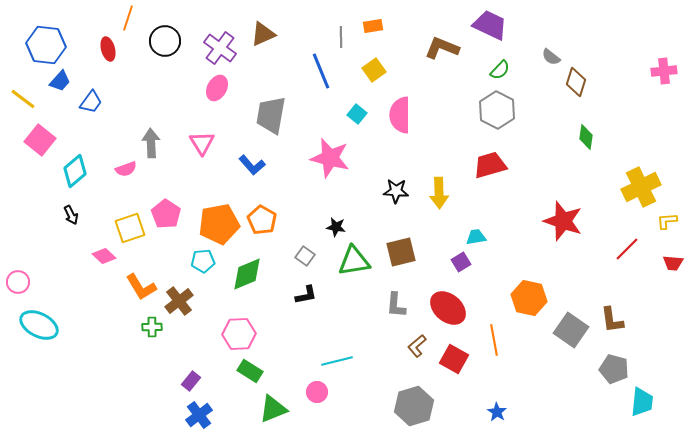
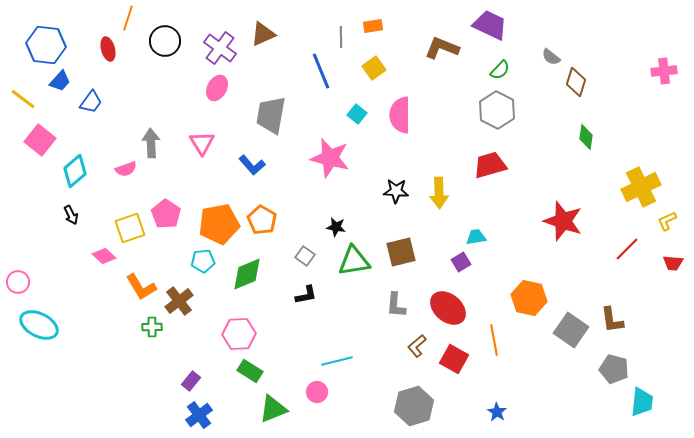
yellow square at (374, 70): moved 2 px up
yellow L-shape at (667, 221): rotated 20 degrees counterclockwise
